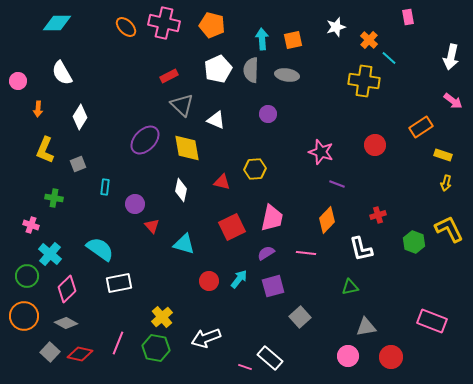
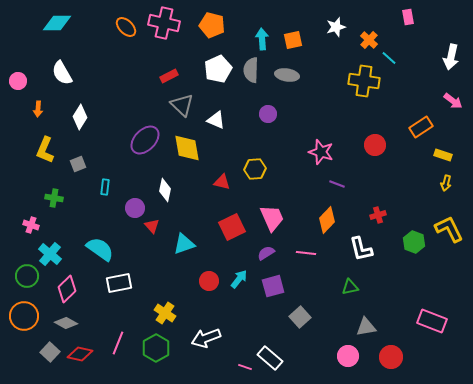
white diamond at (181, 190): moved 16 px left
purple circle at (135, 204): moved 4 px down
pink trapezoid at (272, 218): rotated 36 degrees counterclockwise
cyan triangle at (184, 244): rotated 35 degrees counterclockwise
yellow cross at (162, 317): moved 3 px right, 4 px up; rotated 15 degrees counterclockwise
green hexagon at (156, 348): rotated 20 degrees clockwise
